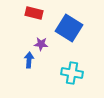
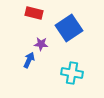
blue square: rotated 24 degrees clockwise
blue arrow: rotated 21 degrees clockwise
